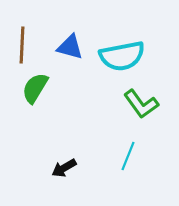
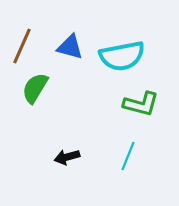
brown line: moved 1 px down; rotated 21 degrees clockwise
green L-shape: rotated 39 degrees counterclockwise
black arrow: moved 3 px right, 11 px up; rotated 15 degrees clockwise
